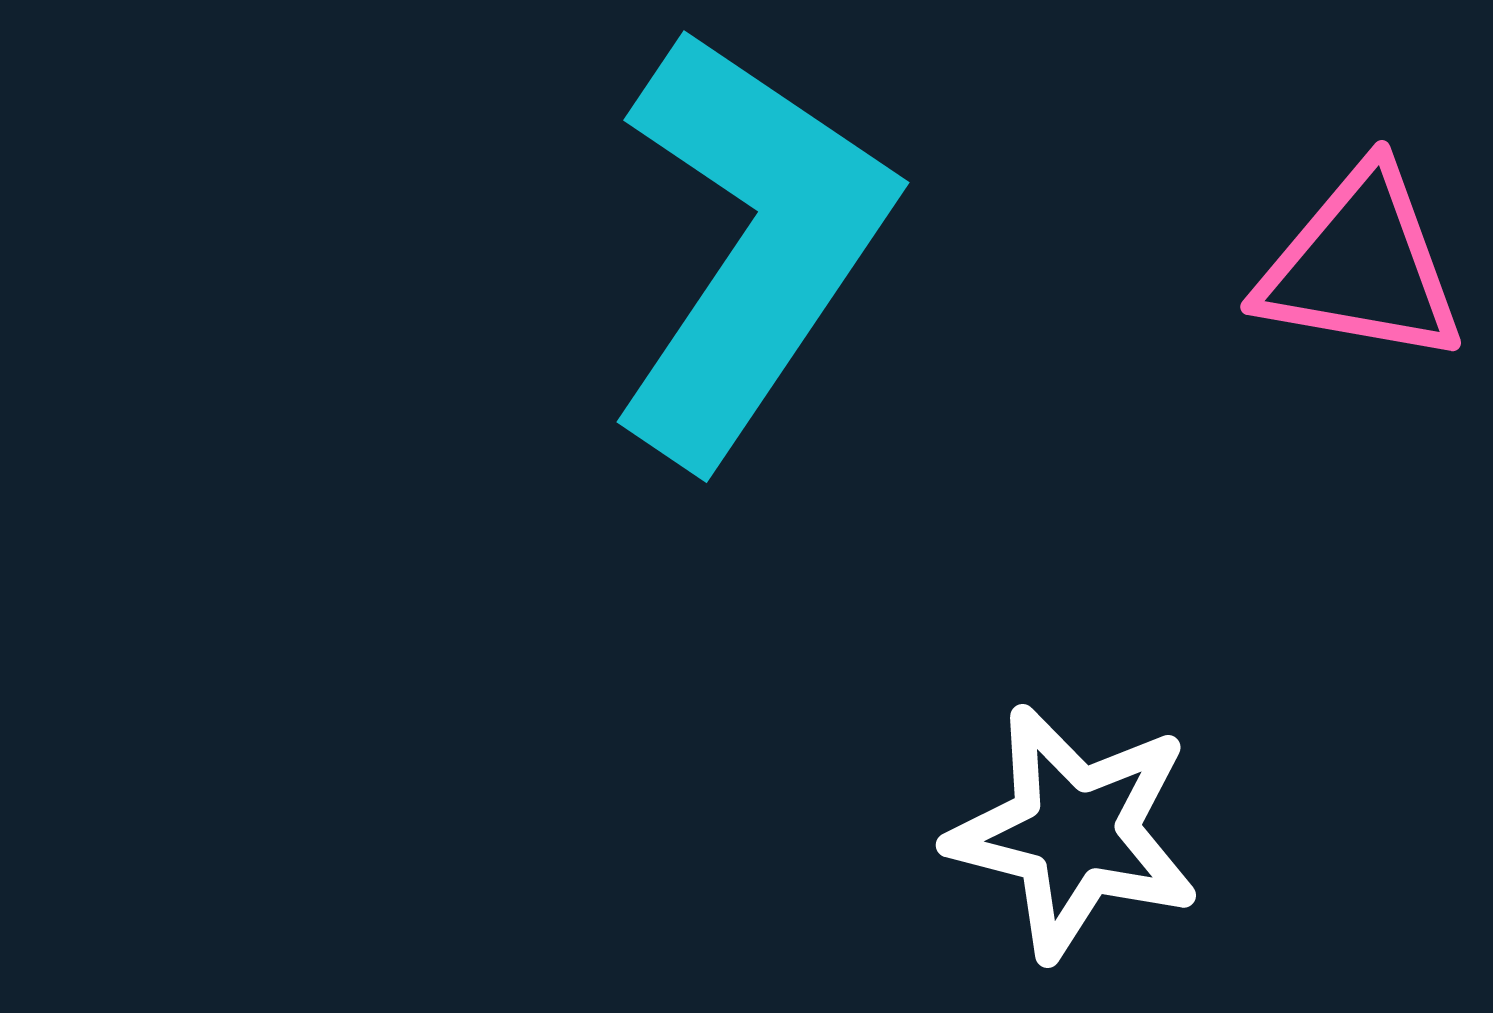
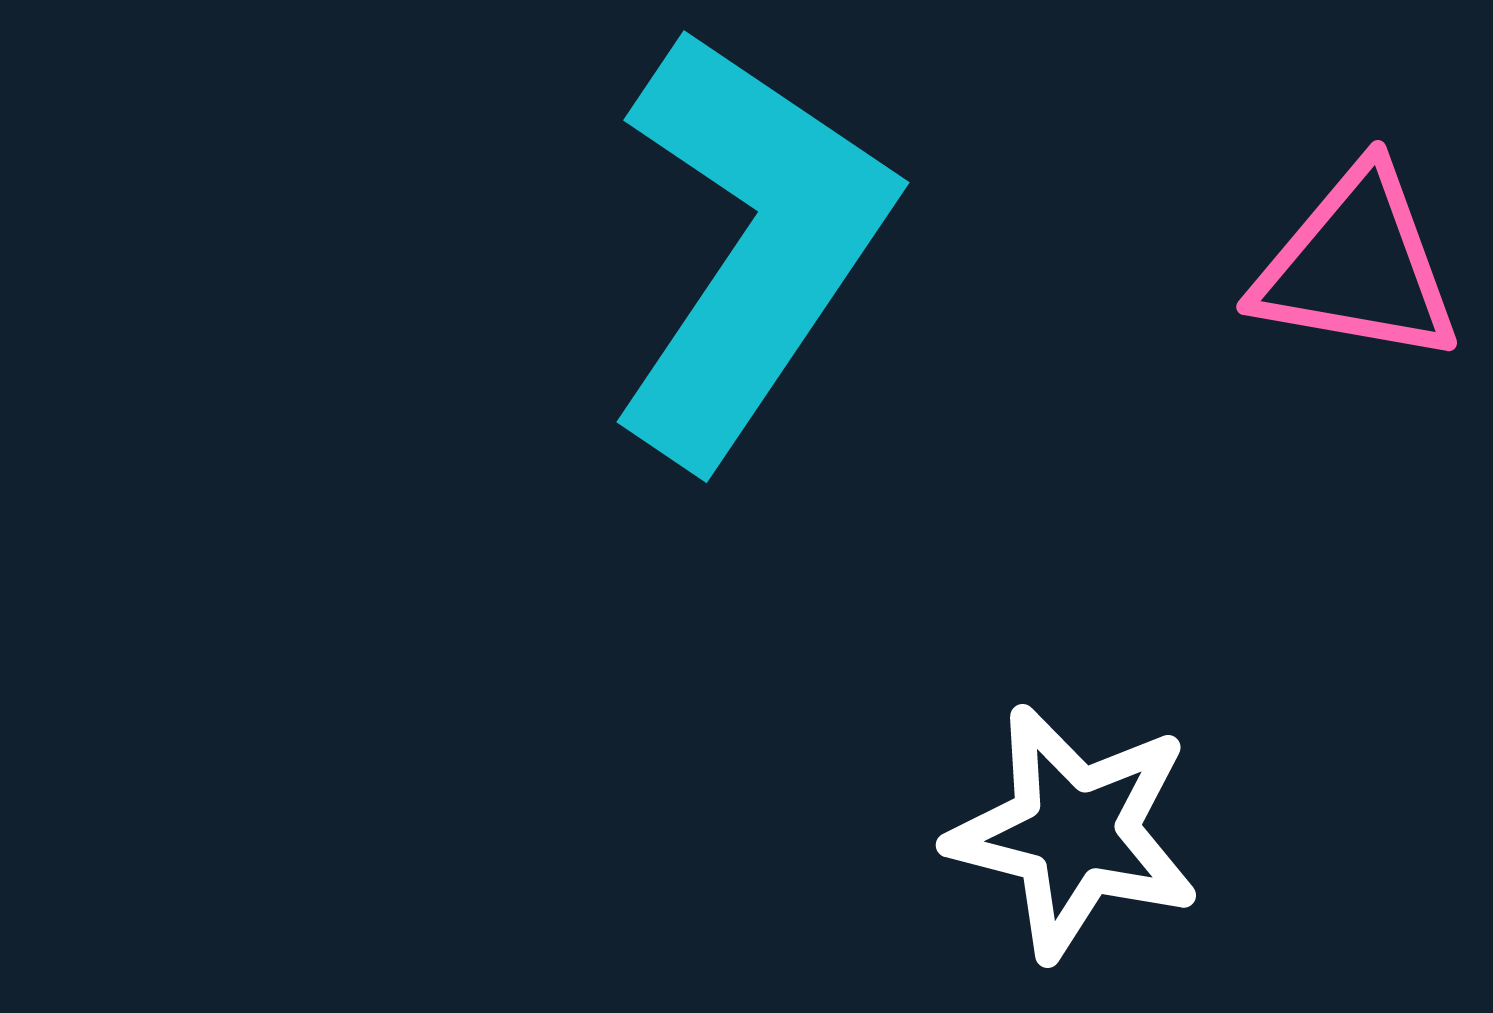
pink triangle: moved 4 px left
